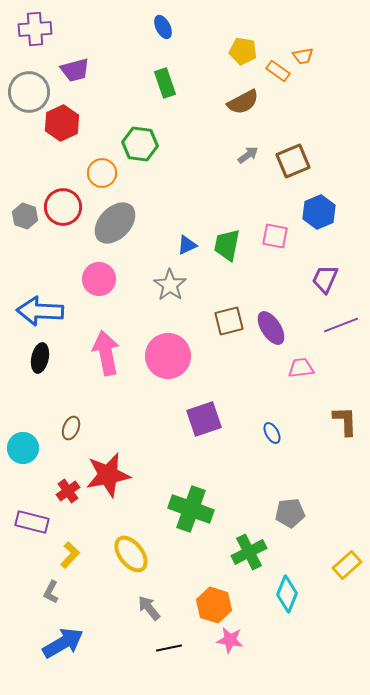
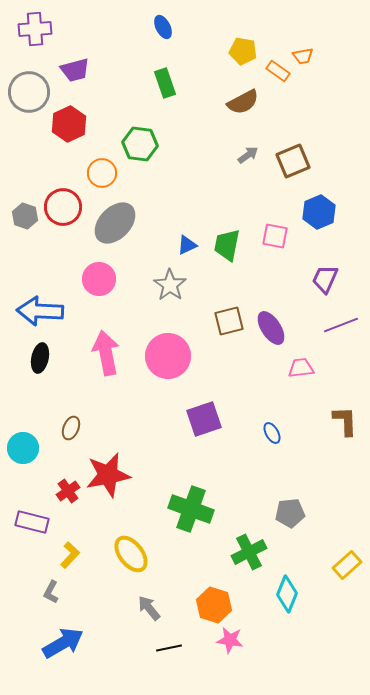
red hexagon at (62, 123): moved 7 px right, 1 px down
